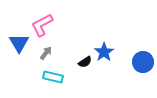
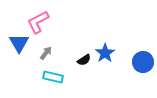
pink L-shape: moved 4 px left, 3 px up
blue star: moved 1 px right, 1 px down
black semicircle: moved 1 px left, 2 px up
